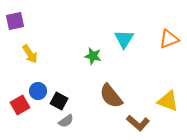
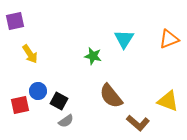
red square: rotated 18 degrees clockwise
